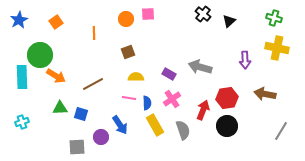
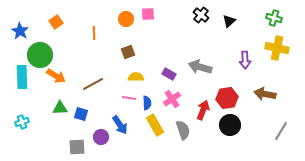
black cross: moved 2 px left, 1 px down
blue star: moved 1 px right, 11 px down; rotated 12 degrees counterclockwise
black circle: moved 3 px right, 1 px up
